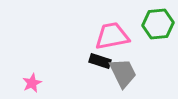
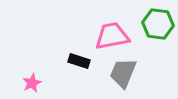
green hexagon: rotated 12 degrees clockwise
black rectangle: moved 21 px left
gray trapezoid: rotated 132 degrees counterclockwise
